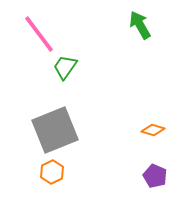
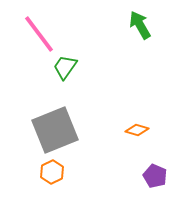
orange diamond: moved 16 px left
